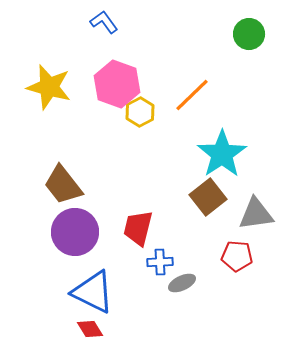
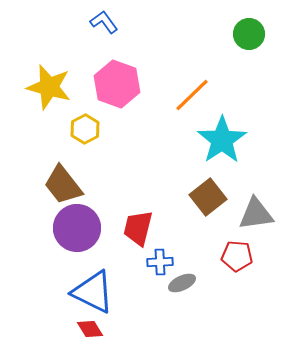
yellow hexagon: moved 55 px left, 17 px down
cyan star: moved 14 px up
purple circle: moved 2 px right, 4 px up
